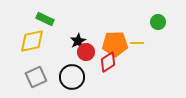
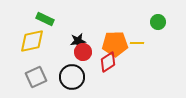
black star: rotated 21 degrees clockwise
red circle: moved 3 px left
